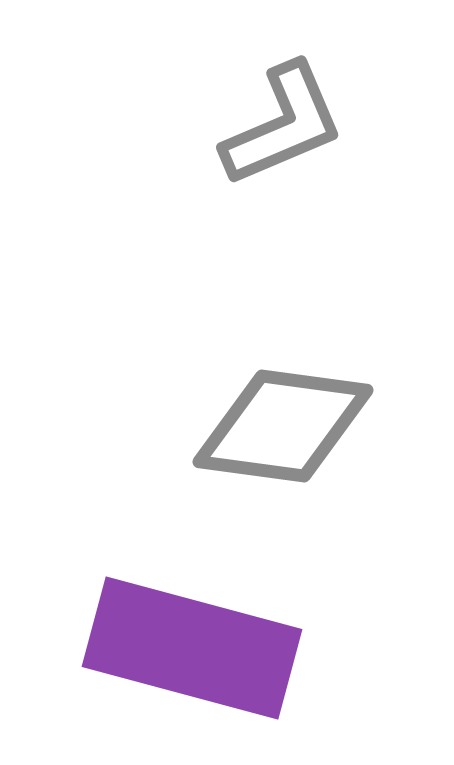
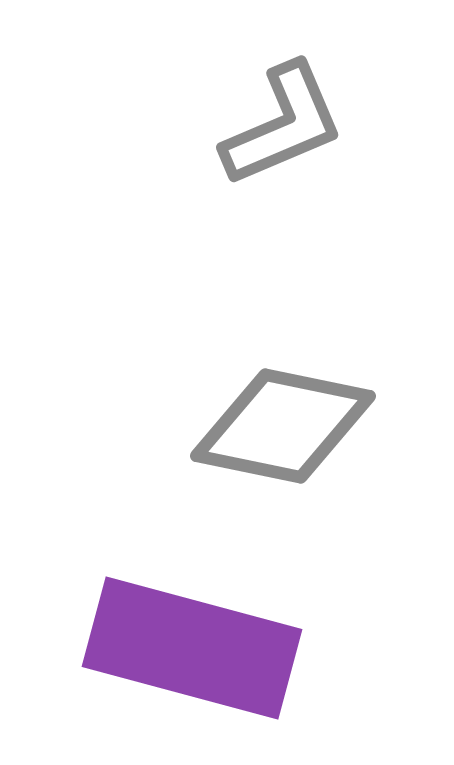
gray diamond: rotated 4 degrees clockwise
